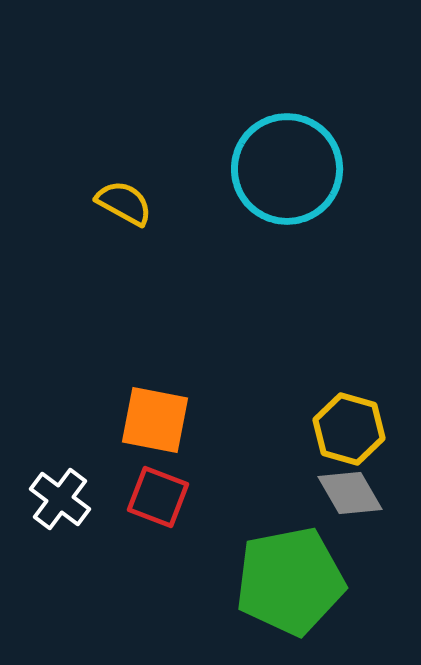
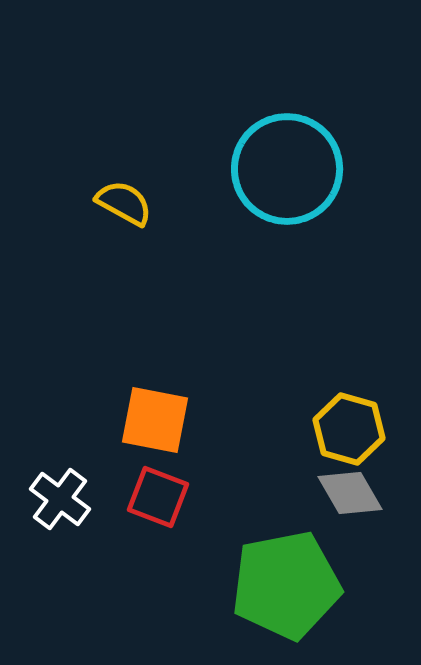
green pentagon: moved 4 px left, 4 px down
